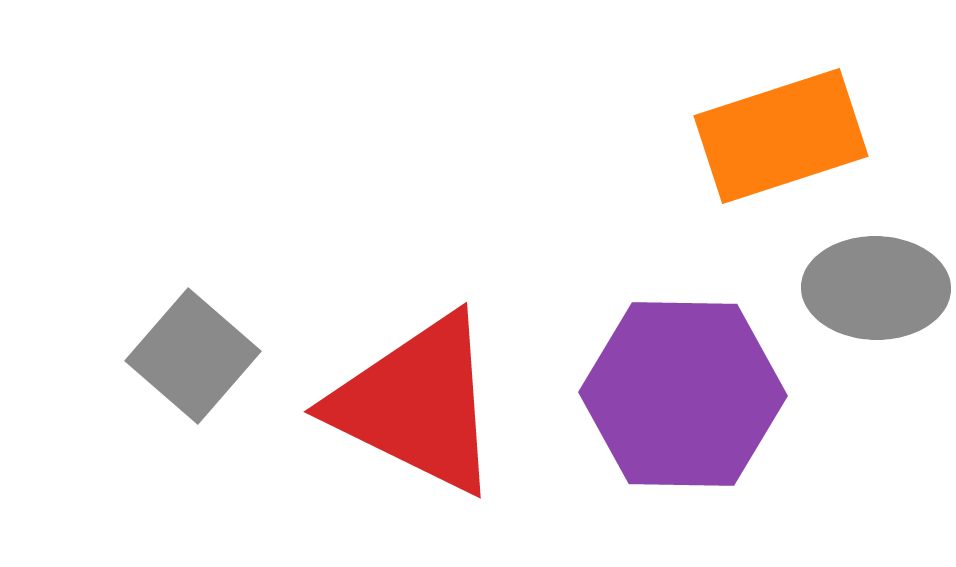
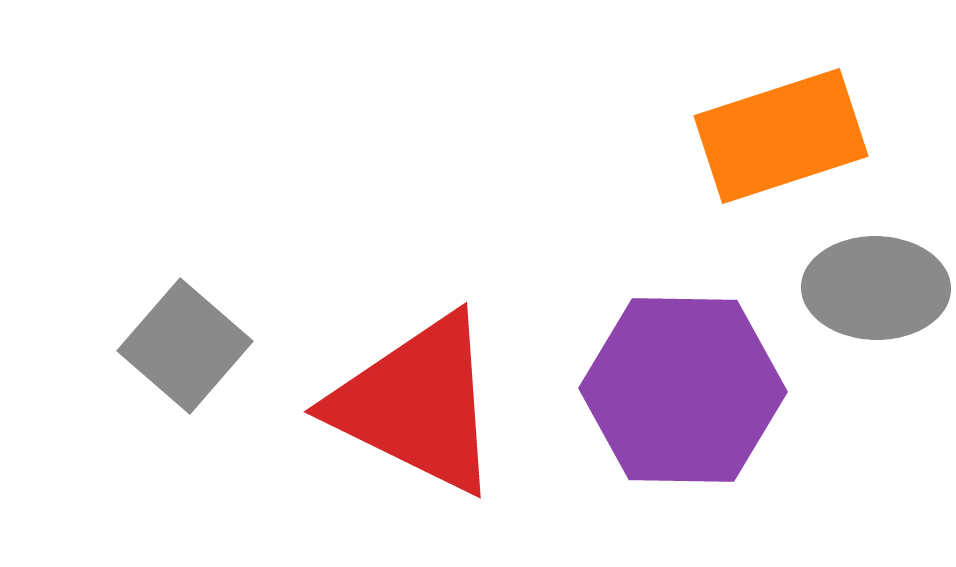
gray square: moved 8 px left, 10 px up
purple hexagon: moved 4 px up
